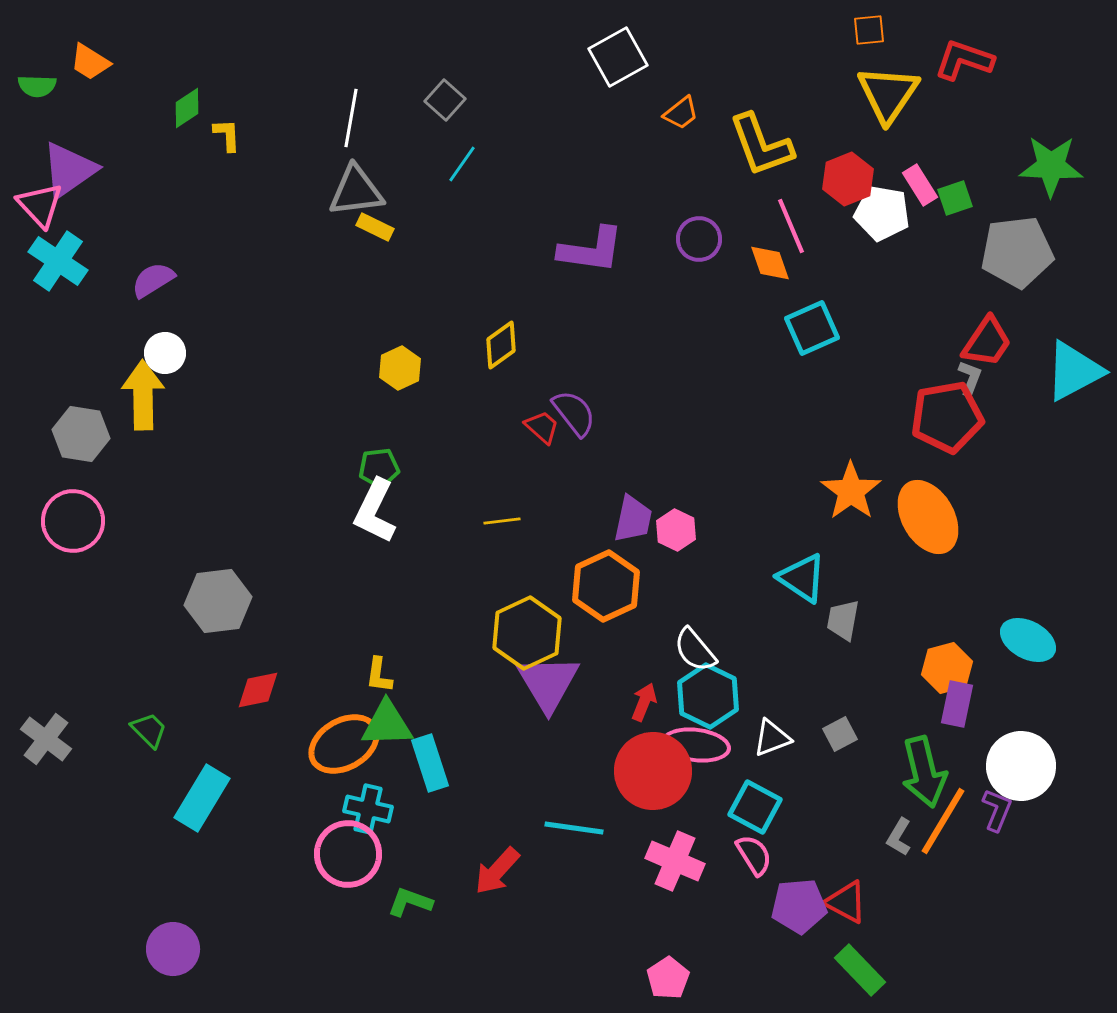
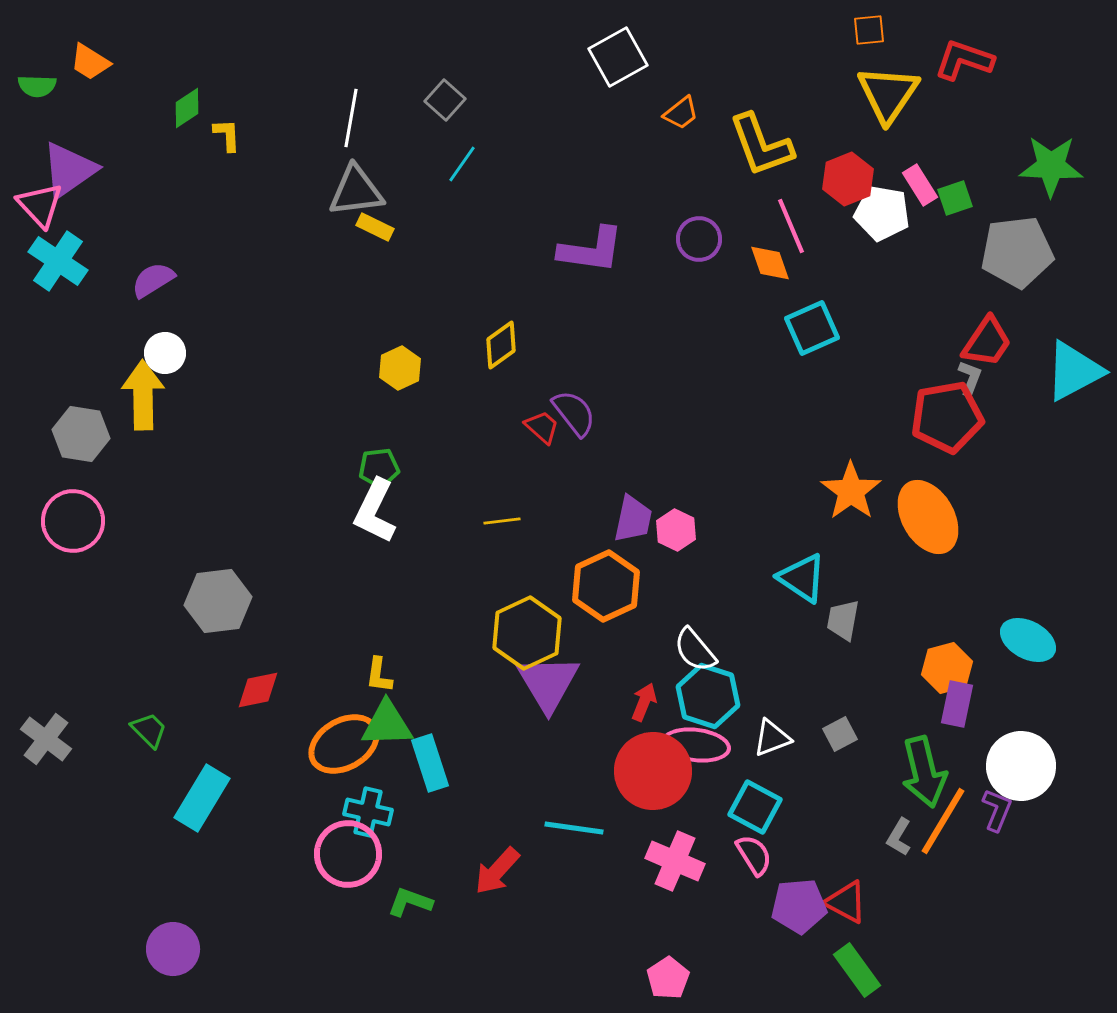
cyan hexagon at (708, 696): rotated 8 degrees counterclockwise
cyan cross at (368, 809): moved 3 px down
green rectangle at (860, 970): moved 3 px left; rotated 8 degrees clockwise
